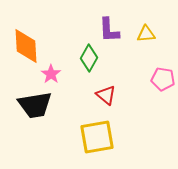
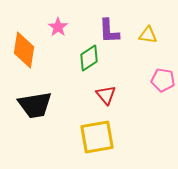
purple L-shape: moved 1 px down
yellow triangle: moved 2 px right, 1 px down; rotated 12 degrees clockwise
orange diamond: moved 2 px left, 4 px down; rotated 12 degrees clockwise
green diamond: rotated 28 degrees clockwise
pink star: moved 7 px right, 47 px up
pink pentagon: moved 1 px down
red triangle: rotated 10 degrees clockwise
